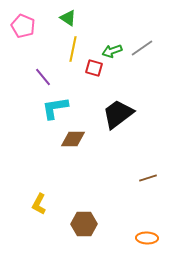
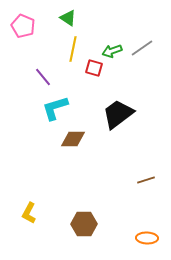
cyan L-shape: rotated 8 degrees counterclockwise
brown line: moved 2 px left, 2 px down
yellow L-shape: moved 10 px left, 9 px down
